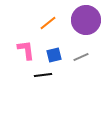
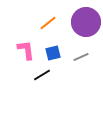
purple circle: moved 2 px down
blue square: moved 1 px left, 2 px up
black line: moved 1 px left; rotated 24 degrees counterclockwise
